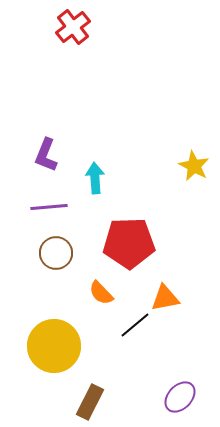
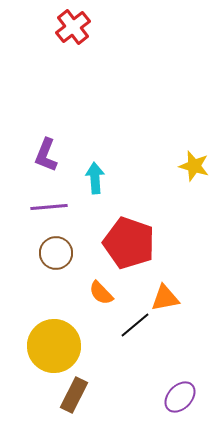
yellow star: rotated 12 degrees counterclockwise
red pentagon: rotated 21 degrees clockwise
brown rectangle: moved 16 px left, 7 px up
